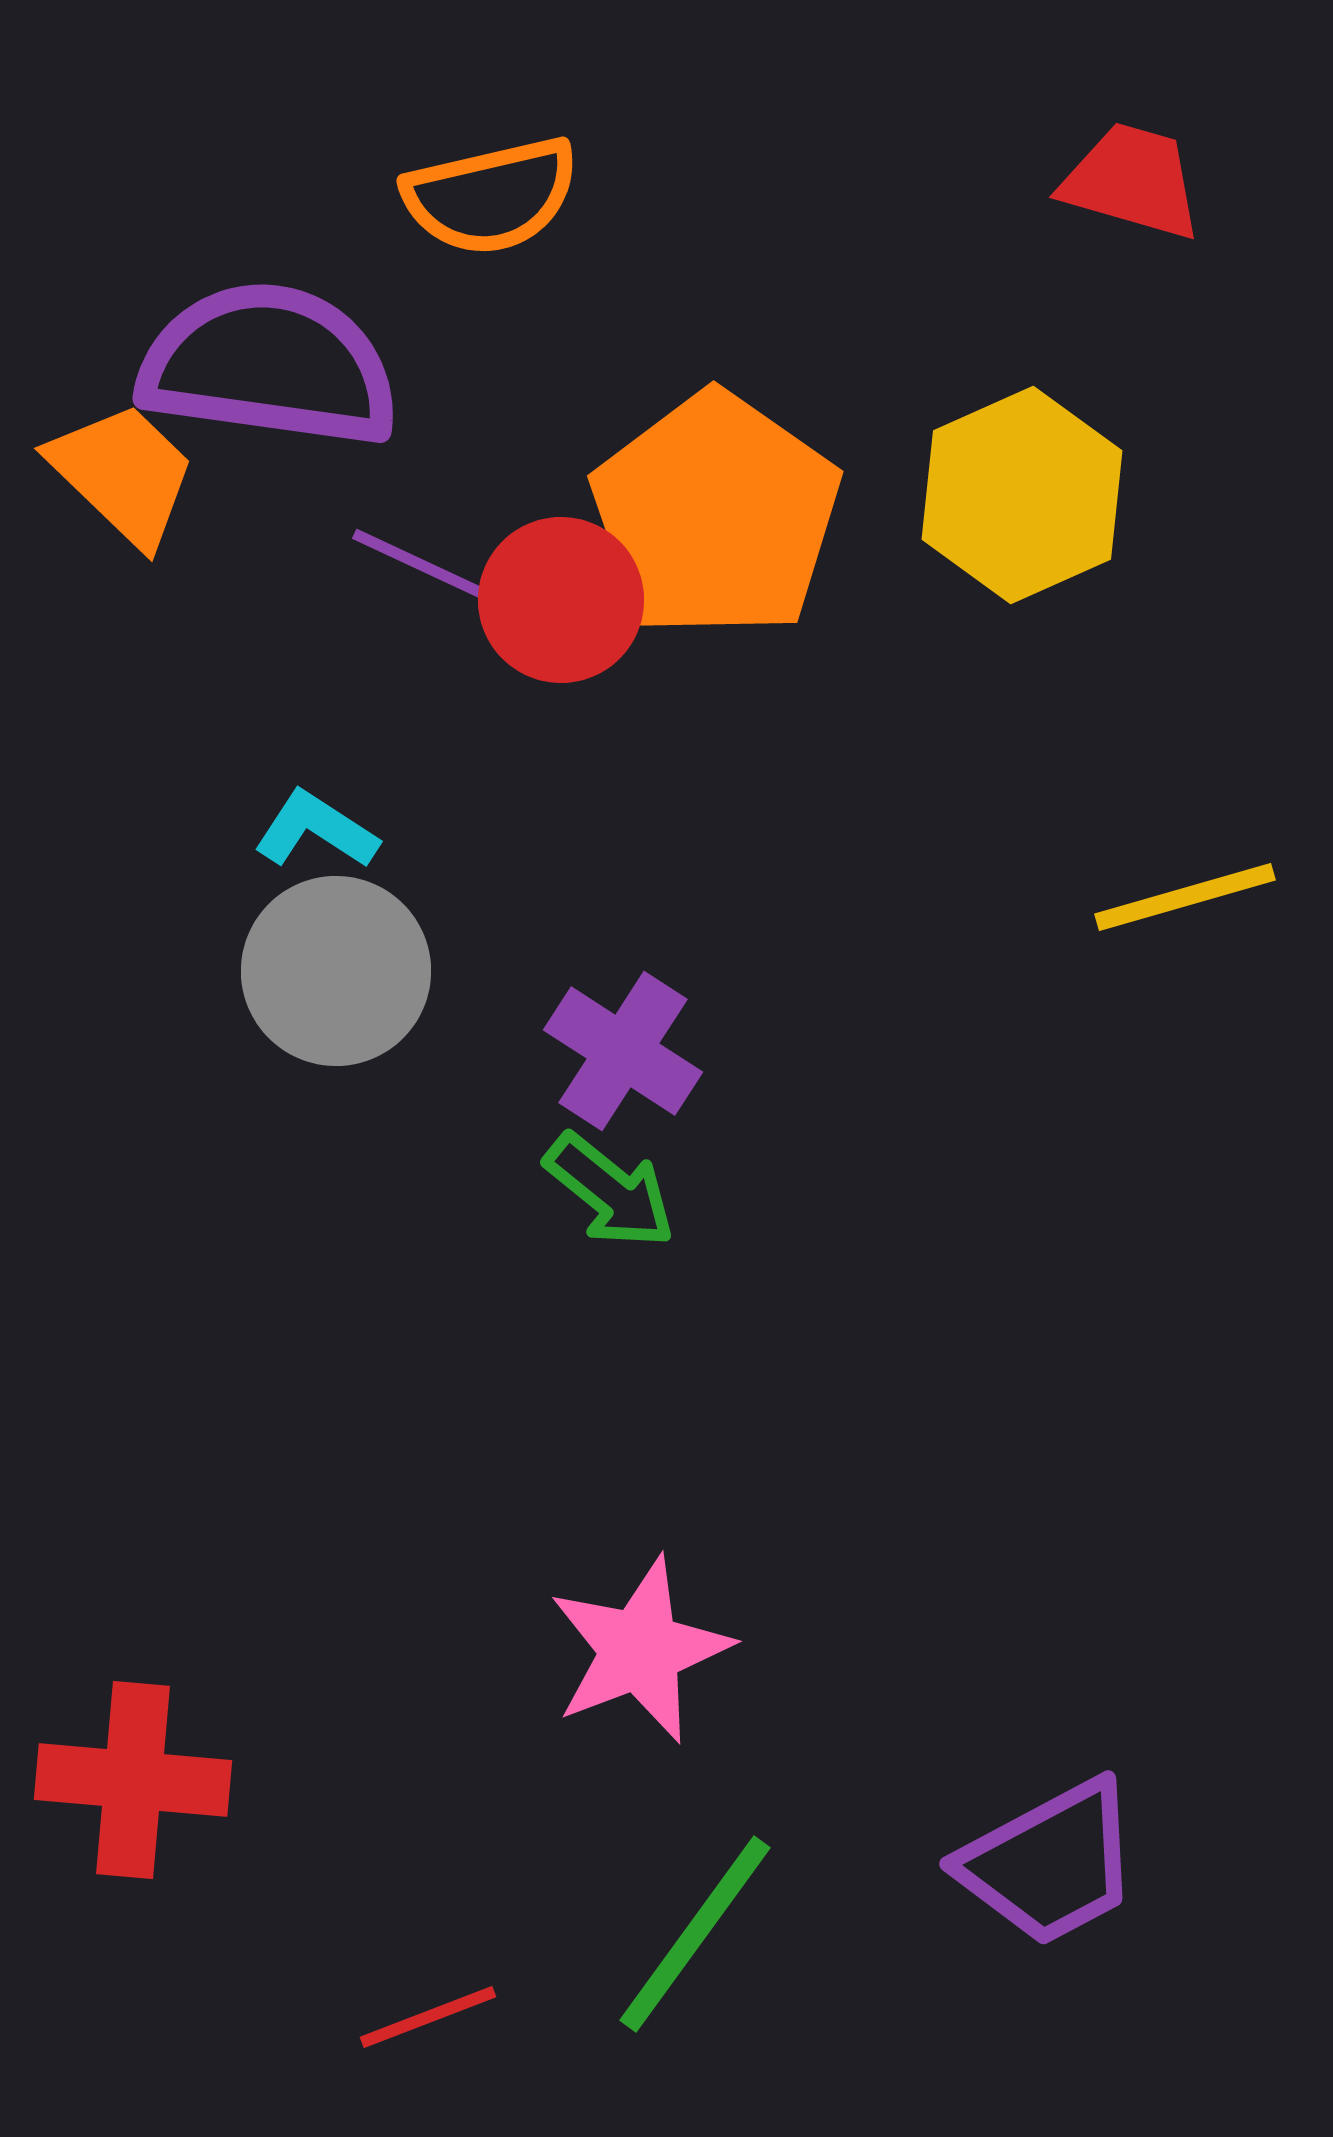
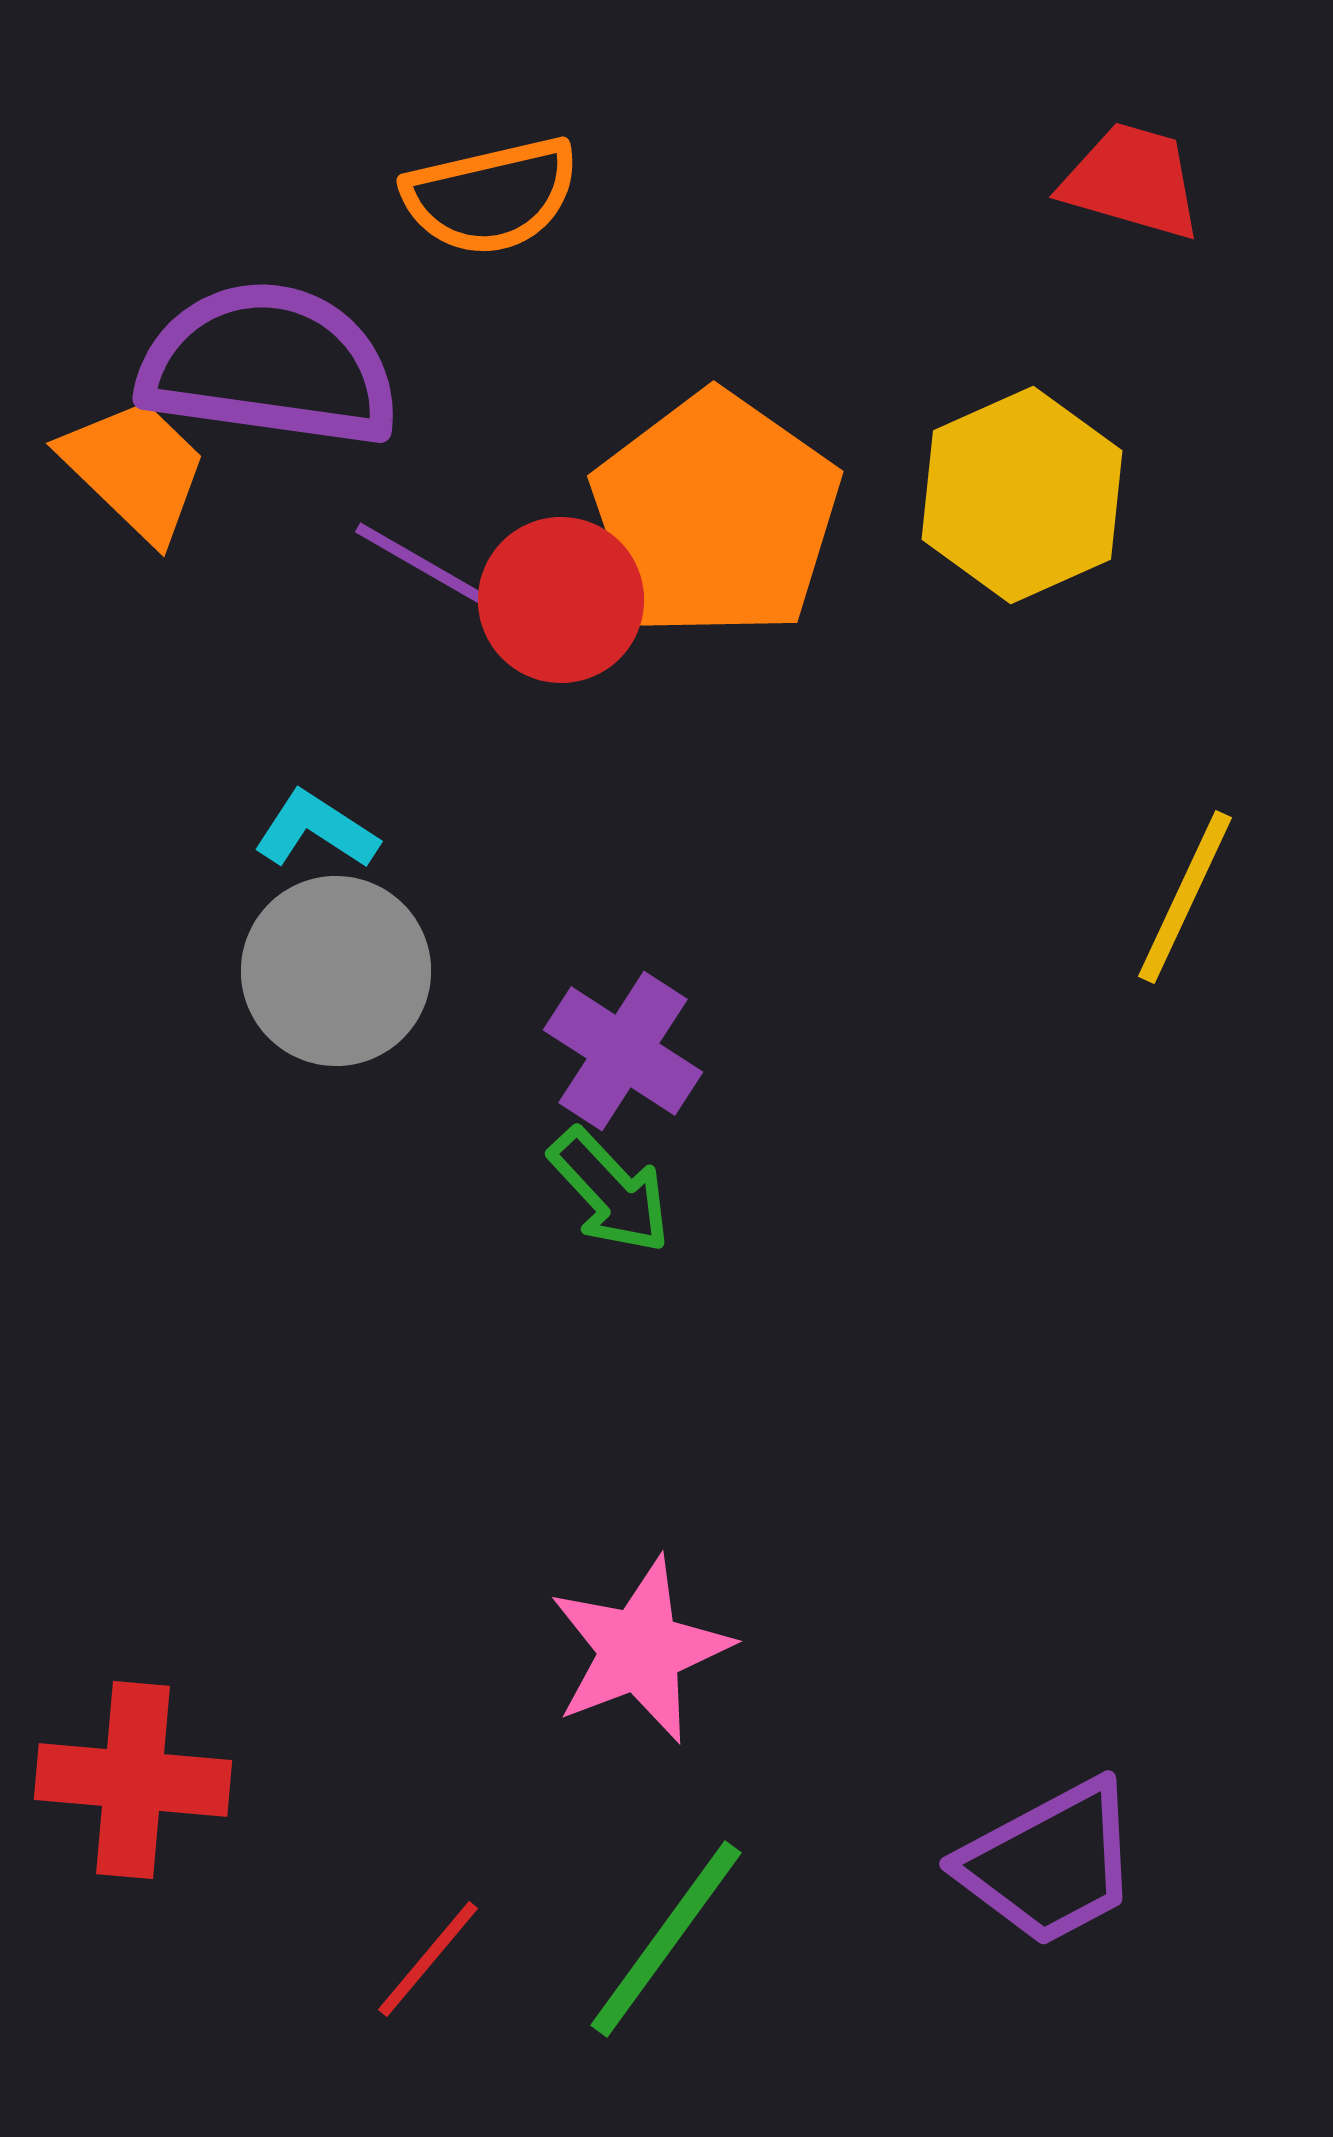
orange trapezoid: moved 12 px right, 5 px up
purple line: rotated 5 degrees clockwise
yellow line: rotated 49 degrees counterclockwise
green arrow: rotated 8 degrees clockwise
green line: moved 29 px left, 5 px down
red line: moved 58 px up; rotated 29 degrees counterclockwise
